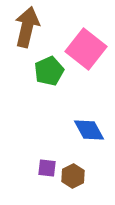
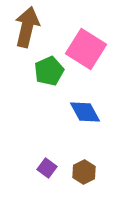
pink square: rotated 6 degrees counterclockwise
blue diamond: moved 4 px left, 18 px up
purple square: rotated 30 degrees clockwise
brown hexagon: moved 11 px right, 4 px up
